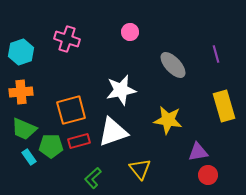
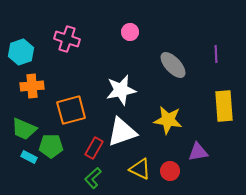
purple line: rotated 12 degrees clockwise
orange cross: moved 11 px right, 6 px up
yellow rectangle: rotated 12 degrees clockwise
white triangle: moved 9 px right
red rectangle: moved 15 px right, 7 px down; rotated 45 degrees counterclockwise
cyan rectangle: rotated 28 degrees counterclockwise
yellow triangle: rotated 25 degrees counterclockwise
red circle: moved 38 px left, 4 px up
